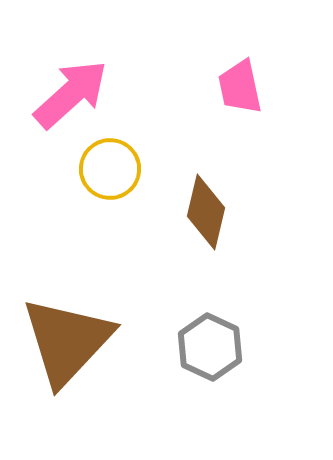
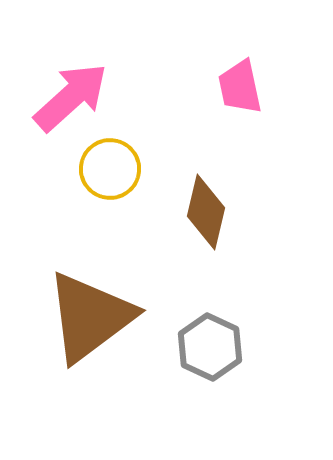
pink arrow: moved 3 px down
brown triangle: moved 23 px right, 24 px up; rotated 10 degrees clockwise
